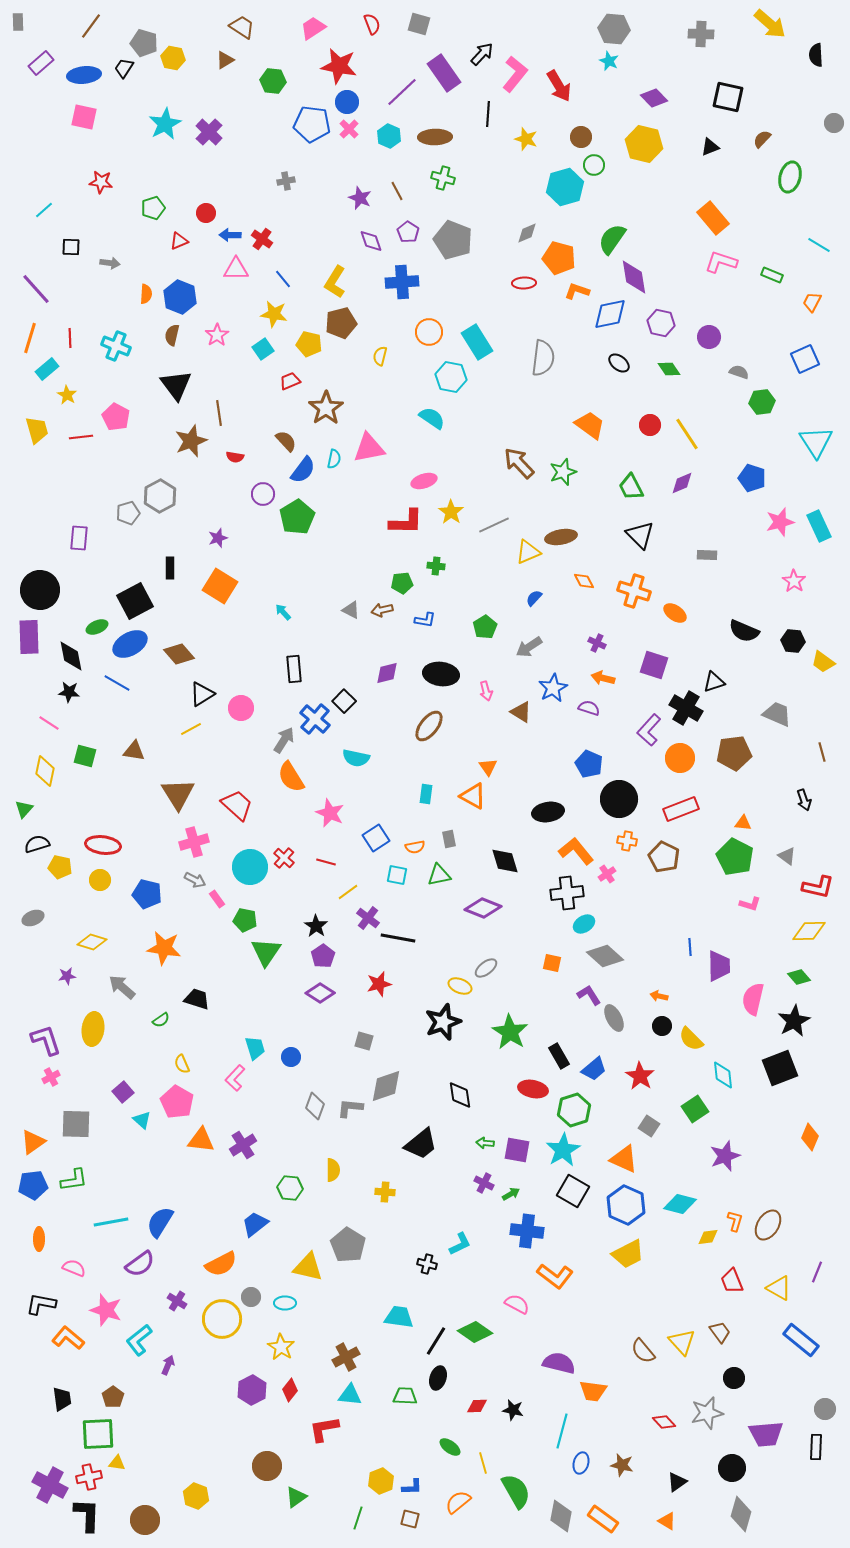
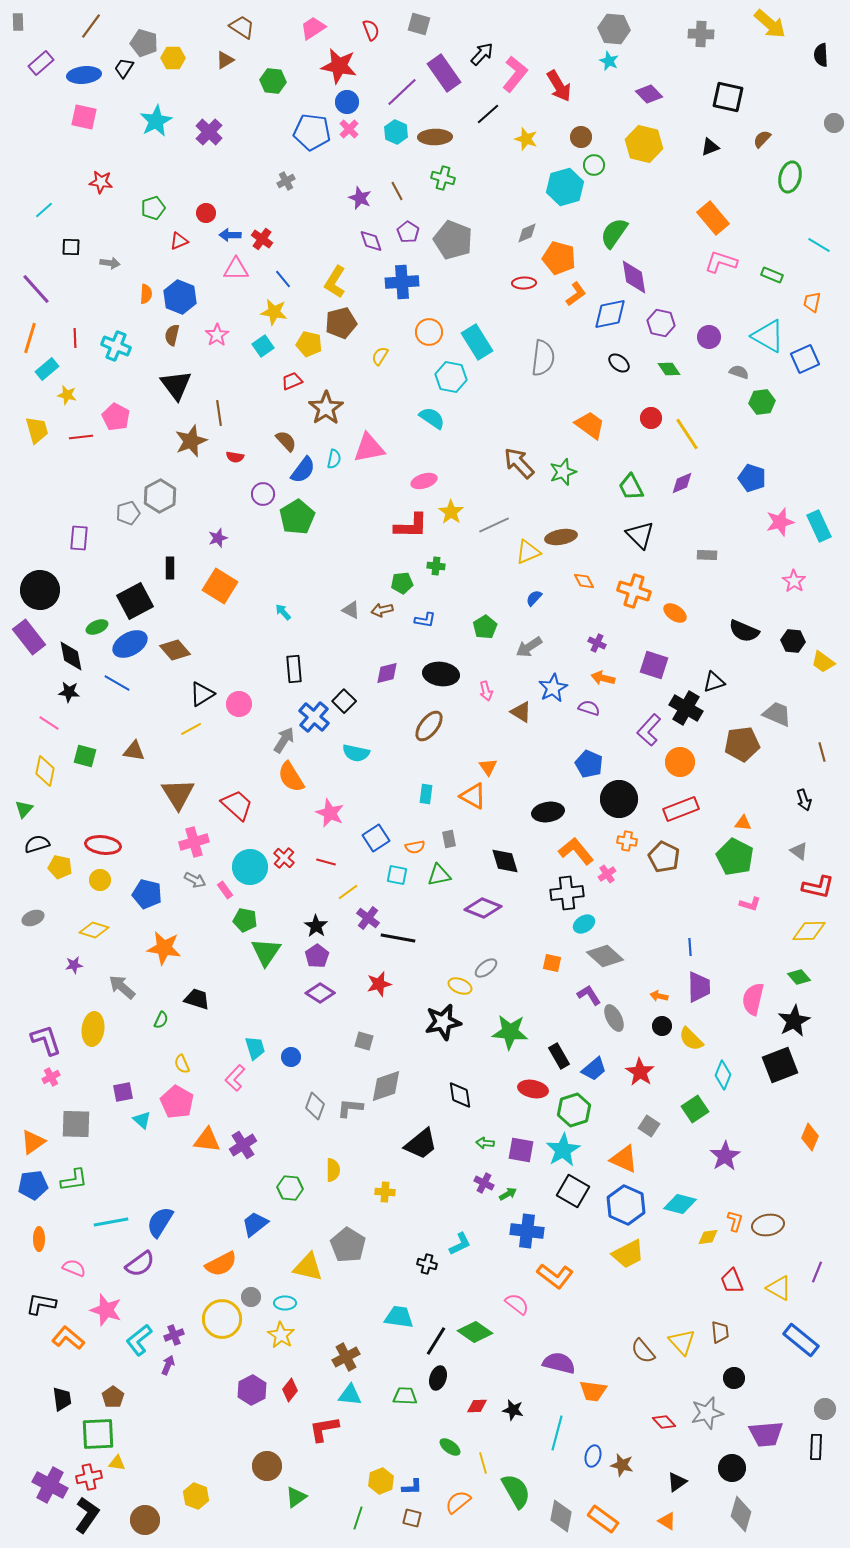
red semicircle at (372, 24): moved 1 px left, 6 px down
black semicircle at (816, 55): moved 5 px right
yellow hexagon at (173, 58): rotated 10 degrees counterclockwise
purple diamond at (654, 98): moved 5 px left, 4 px up
black line at (488, 114): rotated 45 degrees clockwise
cyan star at (165, 124): moved 9 px left, 3 px up
blue pentagon at (312, 124): moved 8 px down
cyan hexagon at (389, 136): moved 7 px right, 4 px up
gray cross at (286, 181): rotated 18 degrees counterclockwise
green semicircle at (612, 239): moved 2 px right, 6 px up
orange L-shape at (577, 291): moved 1 px left, 3 px down; rotated 125 degrees clockwise
orange trapezoid at (812, 302): rotated 15 degrees counterclockwise
yellow star at (274, 314): moved 2 px up
red line at (70, 338): moved 5 px right
cyan square at (263, 349): moved 3 px up
yellow semicircle at (380, 356): rotated 18 degrees clockwise
red trapezoid at (290, 381): moved 2 px right
yellow star at (67, 395): rotated 18 degrees counterclockwise
red circle at (650, 425): moved 1 px right, 7 px up
cyan triangle at (816, 442): moved 48 px left, 106 px up; rotated 27 degrees counterclockwise
red L-shape at (406, 522): moved 5 px right, 4 px down
purple rectangle at (29, 637): rotated 36 degrees counterclockwise
brown diamond at (179, 654): moved 4 px left, 4 px up
pink circle at (241, 708): moved 2 px left, 4 px up
blue cross at (315, 719): moved 1 px left, 2 px up
brown pentagon at (734, 753): moved 8 px right, 9 px up
cyan semicircle at (356, 758): moved 5 px up
orange circle at (680, 758): moved 4 px down
gray triangle at (787, 856): moved 12 px right, 5 px up
pink rectangle at (217, 899): moved 8 px right, 9 px up
yellow diamond at (92, 942): moved 2 px right, 12 px up
purple pentagon at (323, 956): moved 6 px left
purple trapezoid at (719, 966): moved 20 px left, 21 px down
purple star at (67, 976): moved 7 px right, 11 px up
green semicircle at (161, 1020): rotated 30 degrees counterclockwise
black star at (443, 1022): rotated 9 degrees clockwise
green star at (510, 1032): rotated 27 degrees counterclockwise
black square at (780, 1068): moved 3 px up
cyan diamond at (723, 1075): rotated 28 degrees clockwise
red star at (640, 1076): moved 4 px up
purple square at (123, 1092): rotated 30 degrees clockwise
orange triangle at (201, 1140): moved 6 px right
purple square at (517, 1150): moved 4 px right
purple star at (725, 1156): rotated 12 degrees counterclockwise
green arrow at (511, 1194): moved 3 px left
brown ellipse at (768, 1225): rotated 48 degrees clockwise
purple cross at (177, 1301): moved 3 px left, 34 px down; rotated 36 degrees clockwise
pink semicircle at (517, 1304): rotated 10 degrees clockwise
brown trapezoid at (720, 1332): rotated 30 degrees clockwise
yellow star at (281, 1347): moved 12 px up
cyan line at (562, 1431): moved 5 px left, 2 px down
blue ellipse at (581, 1463): moved 12 px right, 7 px up
black L-shape at (87, 1515): rotated 33 degrees clockwise
brown square at (410, 1519): moved 2 px right, 1 px up
